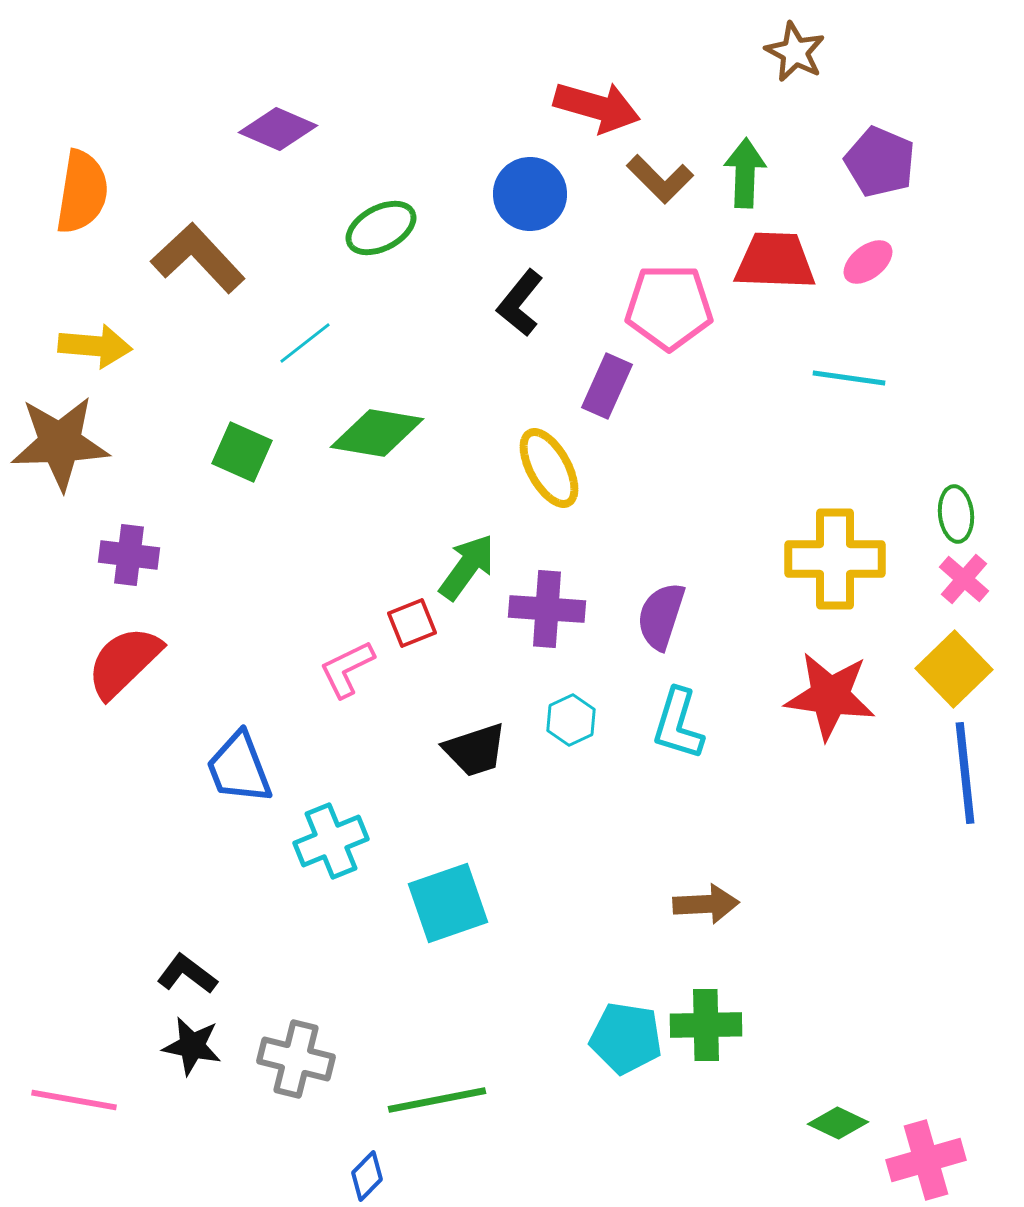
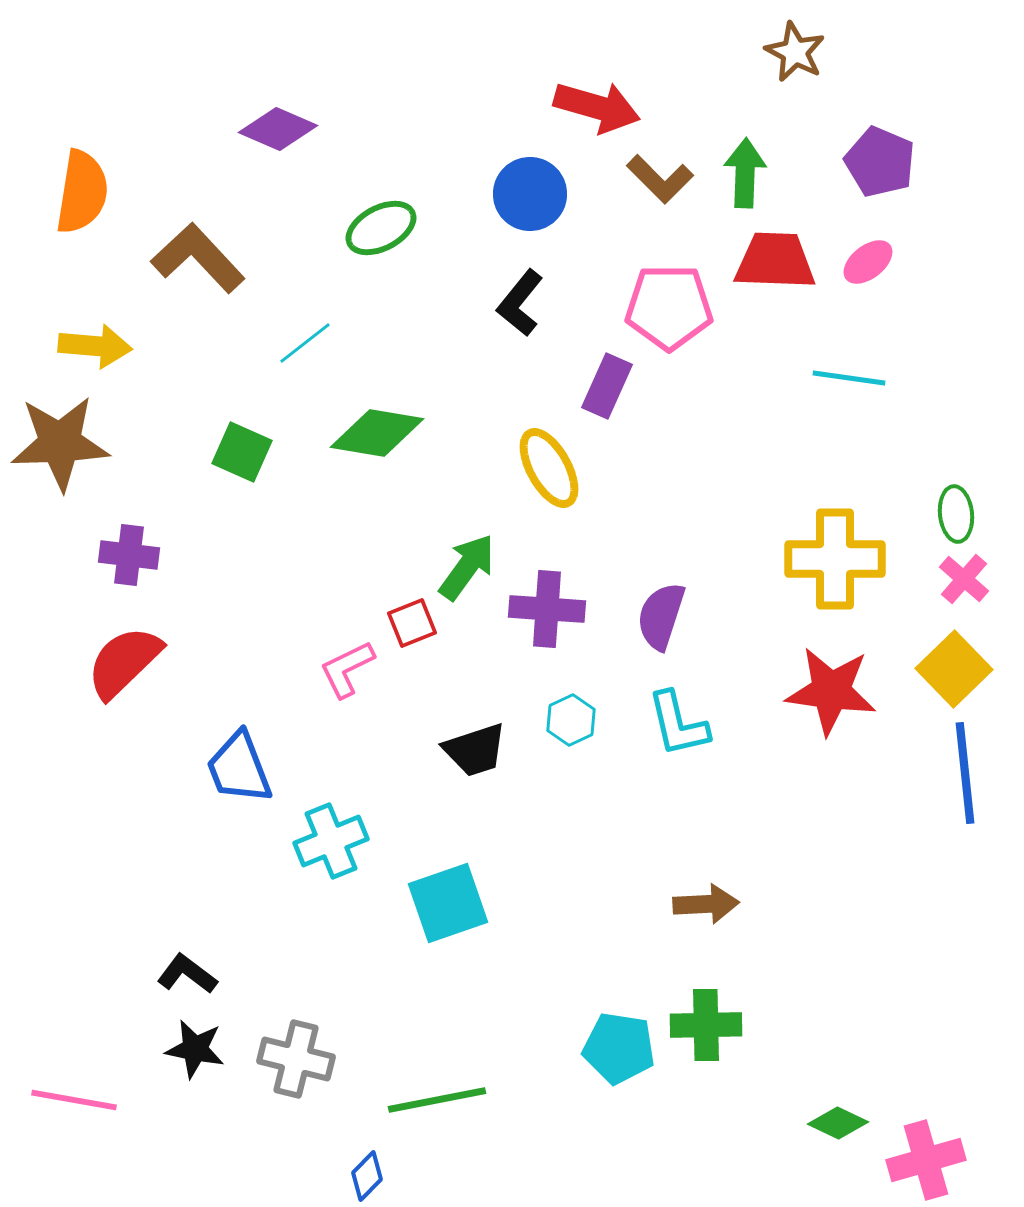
red star at (830, 696): moved 1 px right, 5 px up
cyan L-shape at (678, 724): rotated 30 degrees counterclockwise
cyan pentagon at (626, 1038): moved 7 px left, 10 px down
black star at (192, 1046): moved 3 px right, 3 px down
